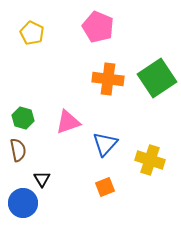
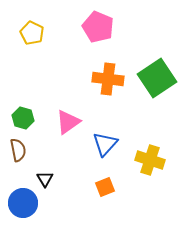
pink triangle: rotated 16 degrees counterclockwise
black triangle: moved 3 px right
